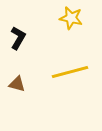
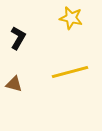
brown triangle: moved 3 px left
